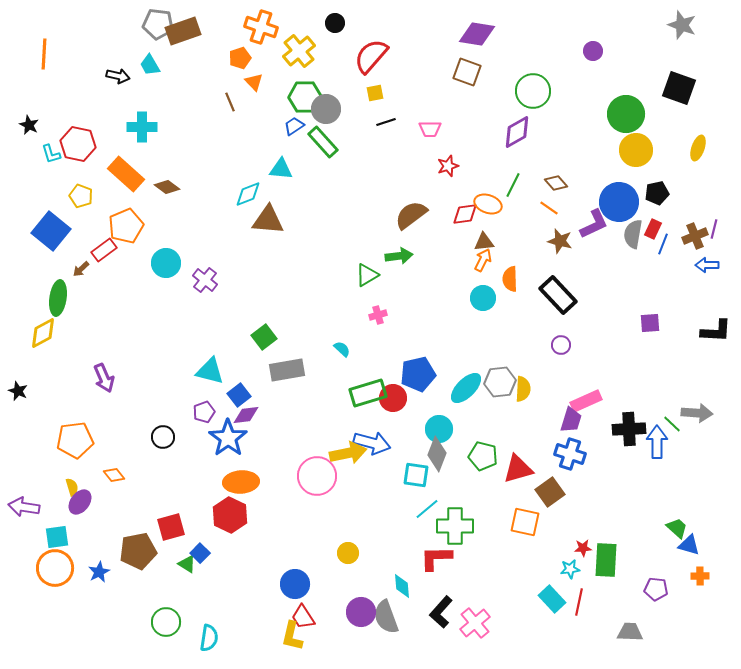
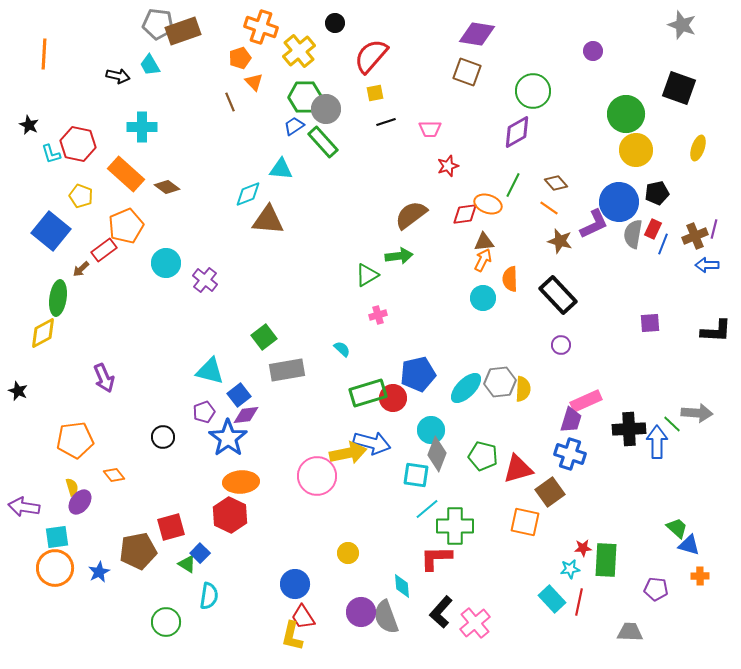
cyan circle at (439, 429): moved 8 px left, 1 px down
cyan semicircle at (209, 638): moved 42 px up
